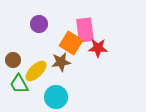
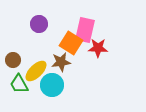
pink rectangle: rotated 20 degrees clockwise
cyan circle: moved 4 px left, 12 px up
